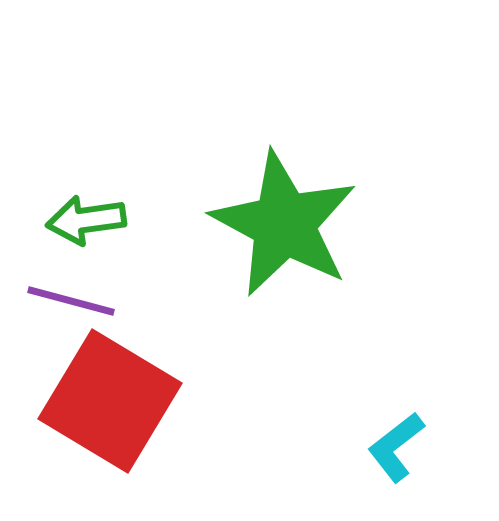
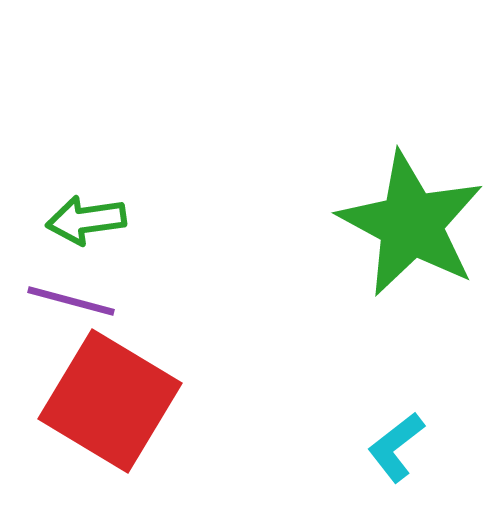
green star: moved 127 px right
